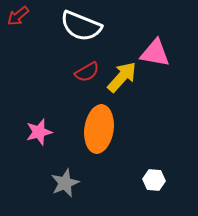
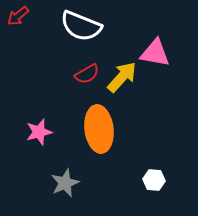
red semicircle: moved 2 px down
orange ellipse: rotated 15 degrees counterclockwise
